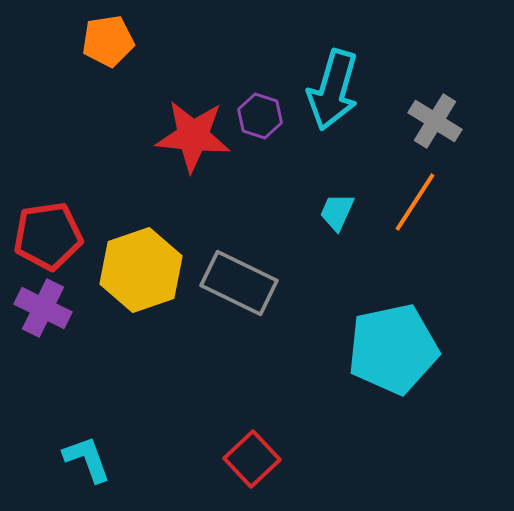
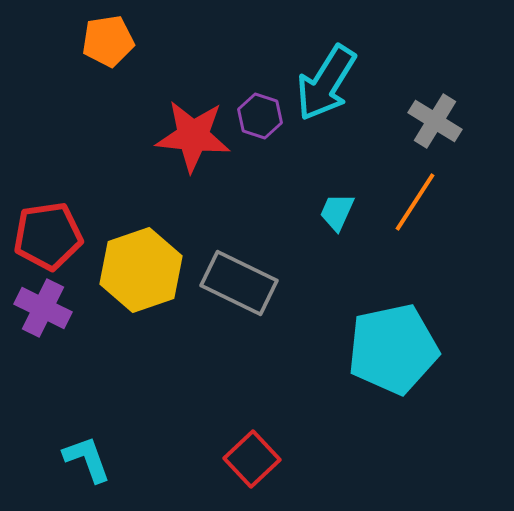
cyan arrow: moved 7 px left, 7 px up; rotated 16 degrees clockwise
